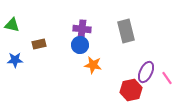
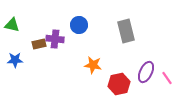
purple cross: moved 27 px left, 10 px down
blue circle: moved 1 px left, 20 px up
red hexagon: moved 12 px left, 6 px up
